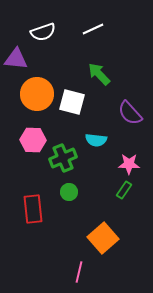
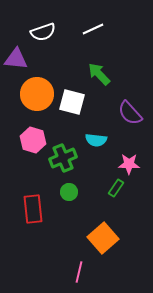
pink hexagon: rotated 15 degrees clockwise
green rectangle: moved 8 px left, 2 px up
